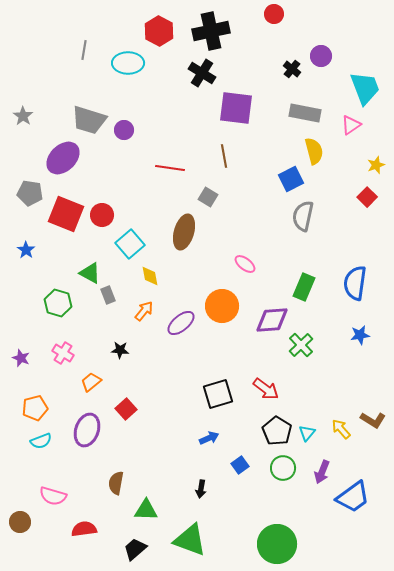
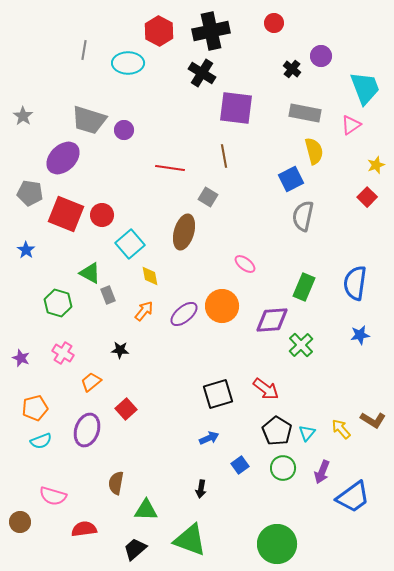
red circle at (274, 14): moved 9 px down
purple ellipse at (181, 323): moved 3 px right, 9 px up
